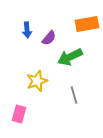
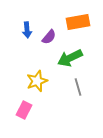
orange rectangle: moved 9 px left, 2 px up
purple semicircle: moved 1 px up
green arrow: moved 1 px down
gray line: moved 4 px right, 8 px up
pink rectangle: moved 5 px right, 4 px up; rotated 12 degrees clockwise
